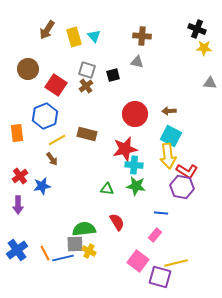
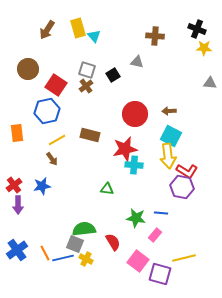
brown cross at (142, 36): moved 13 px right
yellow rectangle at (74, 37): moved 4 px right, 9 px up
black square at (113, 75): rotated 16 degrees counterclockwise
blue hexagon at (45, 116): moved 2 px right, 5 px up; rotated 10 degrees clockwise
brown rectangle at (87, 134): moved 3 px right, 1 px down
red cross at (20, 176): moved 6 px left, 9 px down
green star at (136, 186): moved 32 px down
red semicircle at (117, 222): moved 4 px left, 20 px down
gray square at (75, 244): rotated 24 degrees clockwise
yellow cross at (89, 251): moved 3 px left, 8 px down
yellow line at (176, 263): moved 8 px right, 5 px up
purple square at (160, 277): moved 3 px up
